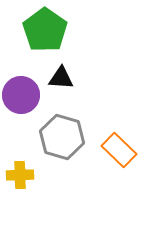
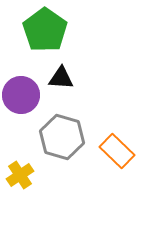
orange rectangle: moved 2 px left, 1 px down
yellow cross: rotated 32 degrees counterclockwise
